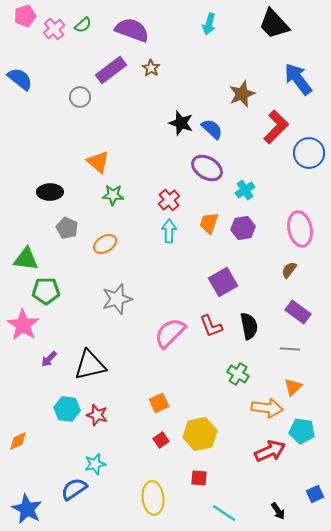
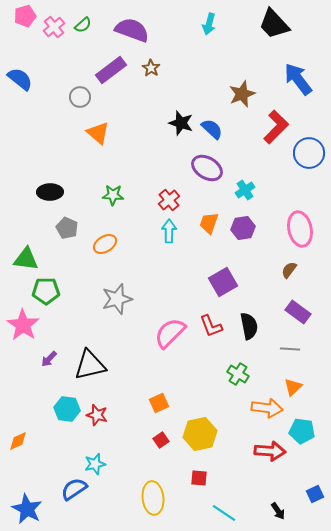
pink cross at (54, 29): moved 2 px up
orange triangle at (98, 162): moved 29 px up
red arrow at (270, 451): rotated 28 degrees clockwise
